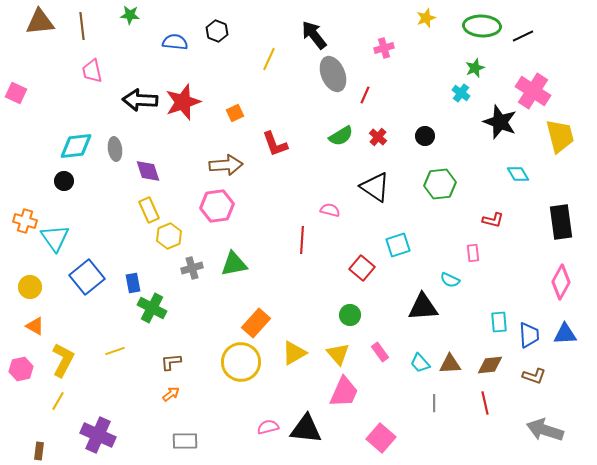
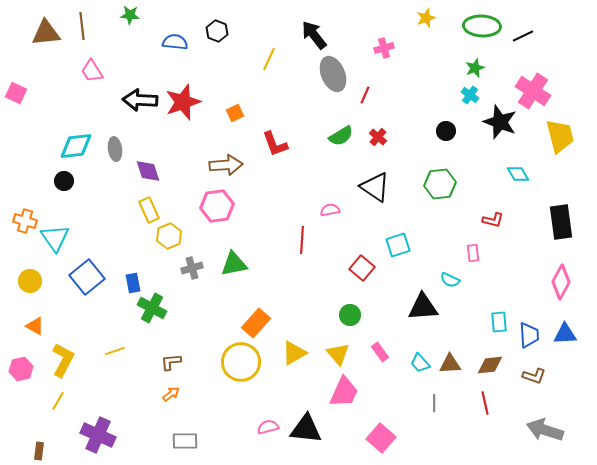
brown triangle at (40, 22): moved 6 px right, 11 px down
pink trapezoid at (92, 71): rotated 20 degrees counterclockwise
cyan cross at (461, 93): moved 9 px right, 2 px down
black circle at (425, 136): moved 21 px right, 5 px up
pink semicircle at (330, 210): rotated 24 degrees counterclockwise
yellow circle at (30, 287): moved 6 px up
